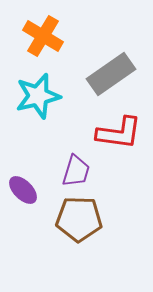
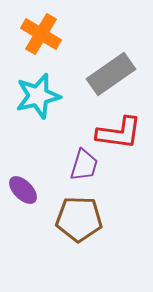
orange cross: moved 2 px left, 2 px up
purple trapezoid: moved 8 px right, 6 px up
